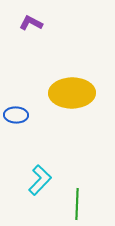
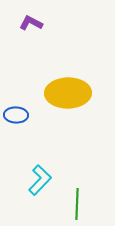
yellow ellipse: moved 4 px left
